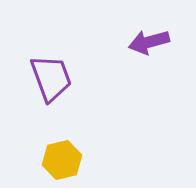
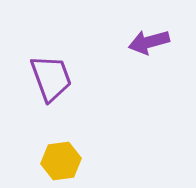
yellow hexagon: moved 1 px left, 1 px down; rotated 6 degrees clockwise
